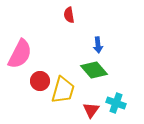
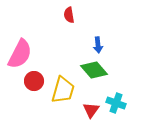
red circle: moved 6 px left
